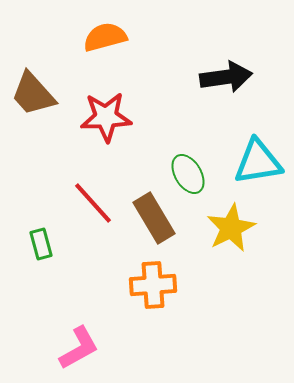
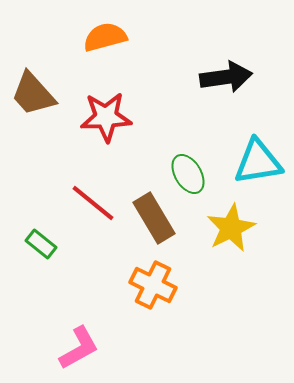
red line: rotated 9 degrees counterclockwise
green rectangle: rotated 36 degrees counterclockwise
orange cross: rotated 30 degrees clockwise
